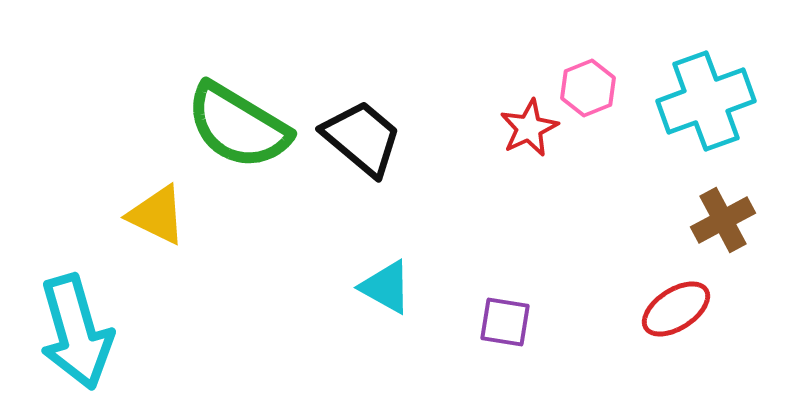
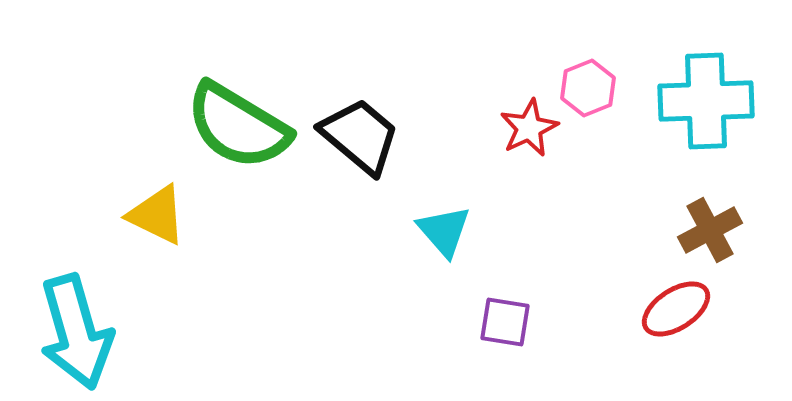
cyan cross: rotated 18 degrees clockwise
black trapezoid: moved 2 px left, 2 px up
brown cross: moved 13 px left, 10 px down
cyan triangle: moved 58 px right, 56 px up; rotated 20 degrees clockwise
